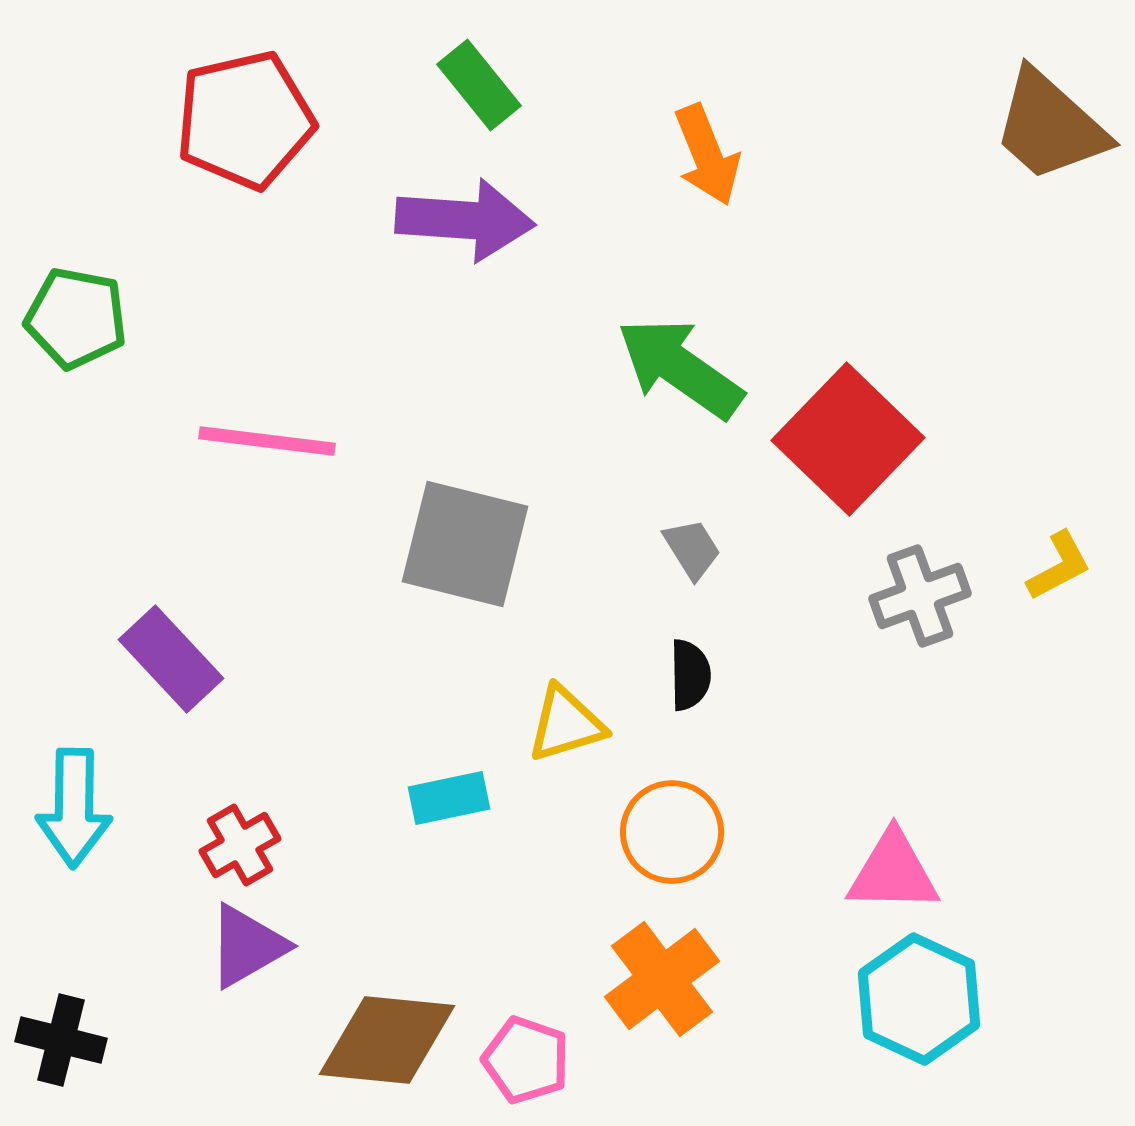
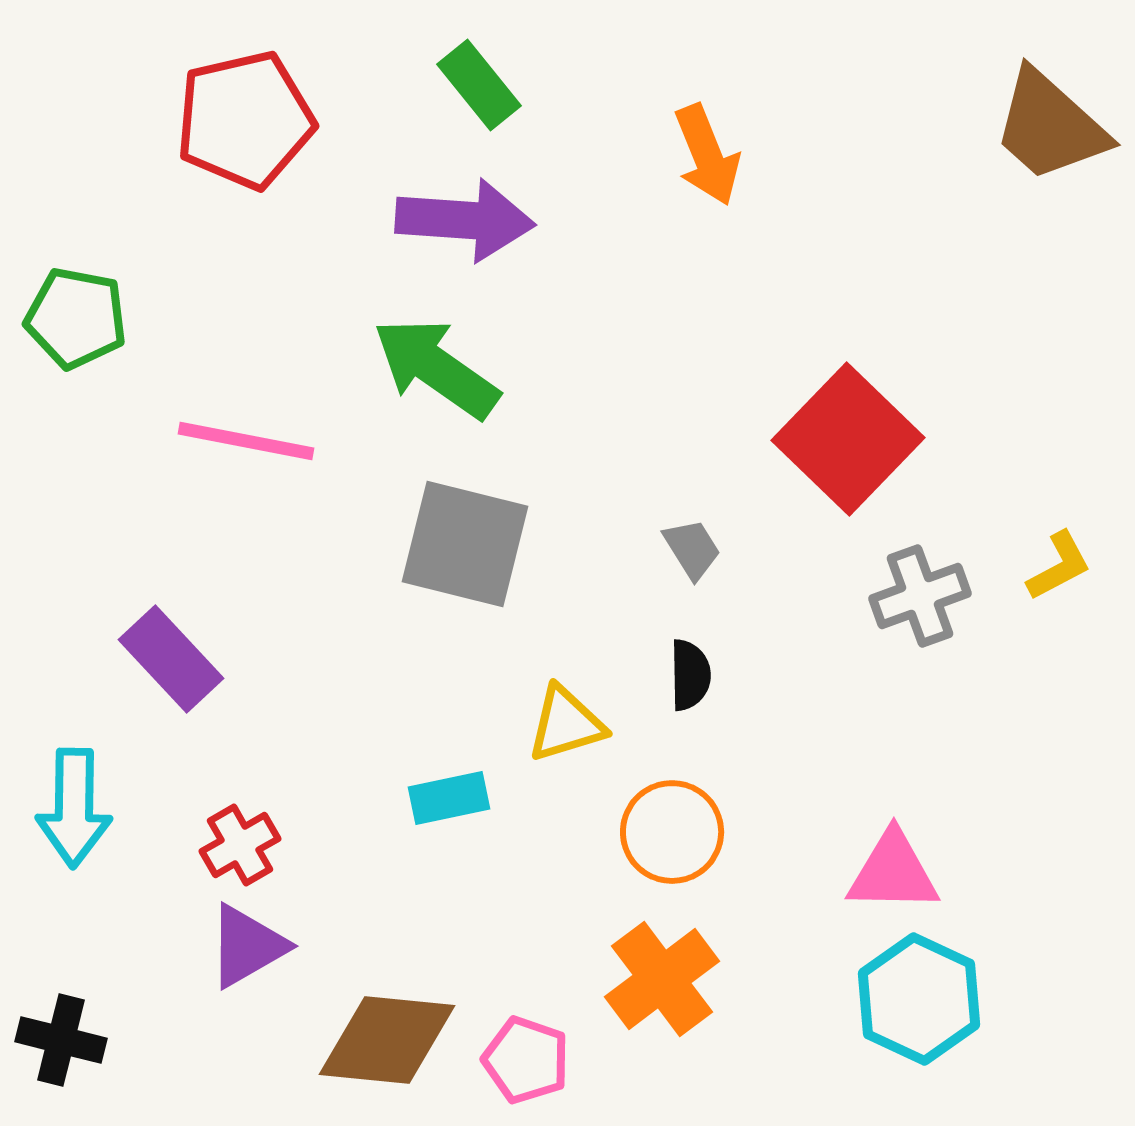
green arrow: moved 244 px left
pink line: moved 21 px left; rotated 4 degrees clockwise
